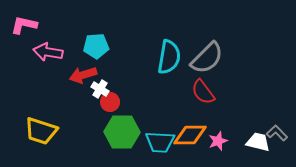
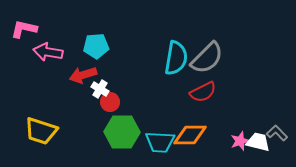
pink L-shape: moved 4 px down
cyan semicircle: moved 7 px right, 1 px down
red semicircle: rotated 80 degrees counterclockwise
pink star: moved 22 px right
